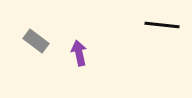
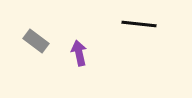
black line: moved 23 px left, 1 px up
